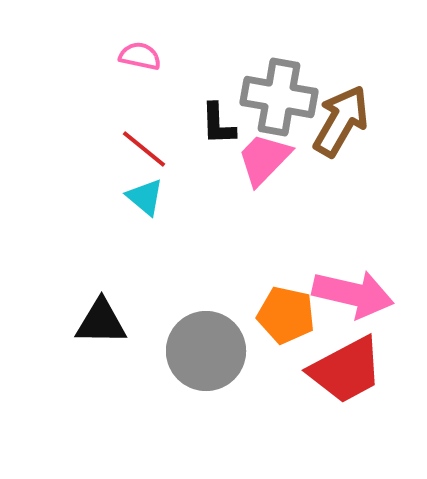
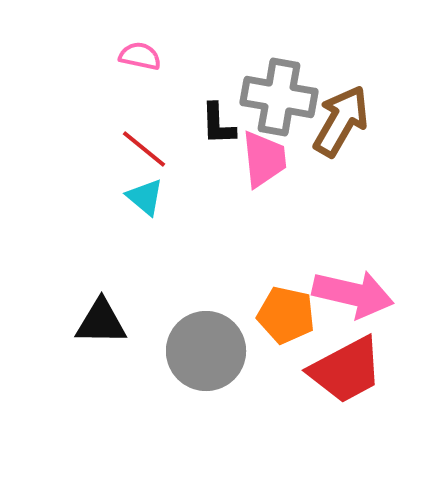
pink trapezoid: rotated 130 degrees clockwise
